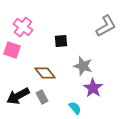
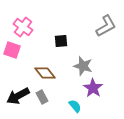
cyan semicircle: moved 2 px up
